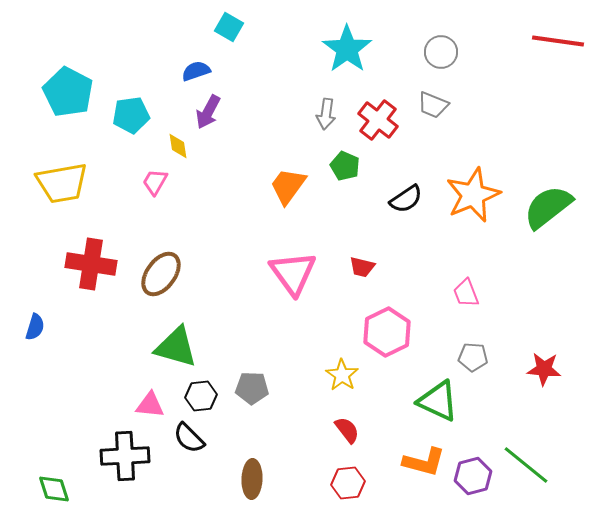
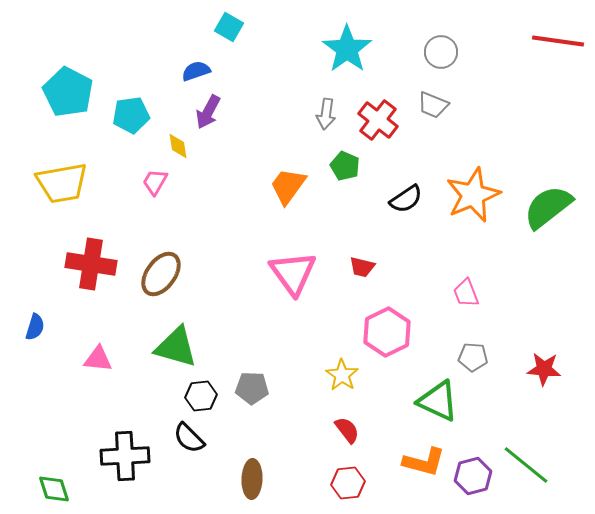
pink triangle at (150, 405): moved 52 px left, 46 px up
